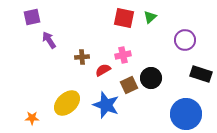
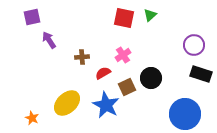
green triangle: moved 2 px up
purple circle: moved 9 px right, 5 px down
pink cross: rotated 21 degrees counterclockwise
red semicircle: moved 3 px down
brown square: moved 2 px left, 2 px down
blue star: rotated 8 degrees clockwise
blue circle: moved 1 px left
orange star: rotated 24 degrees clockwise
